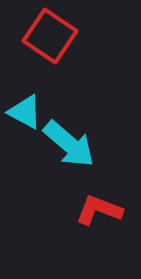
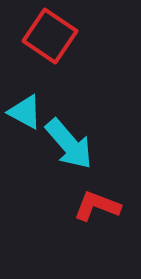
cyan arrow: rotated 8 degrees clockwise
red L-shape: moved 2 px left, 4 px up
